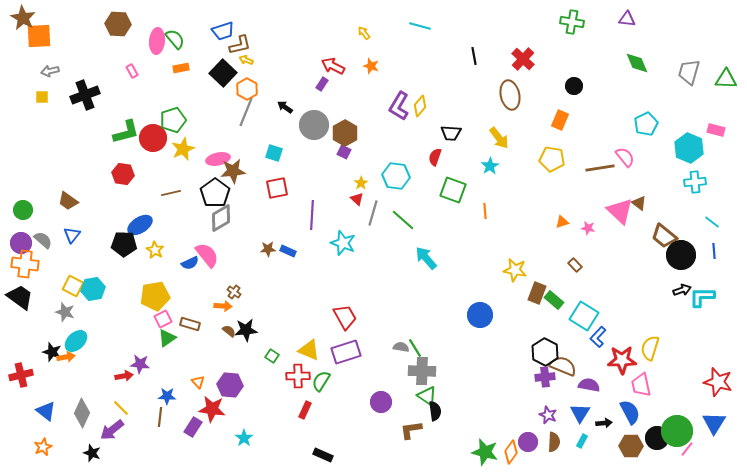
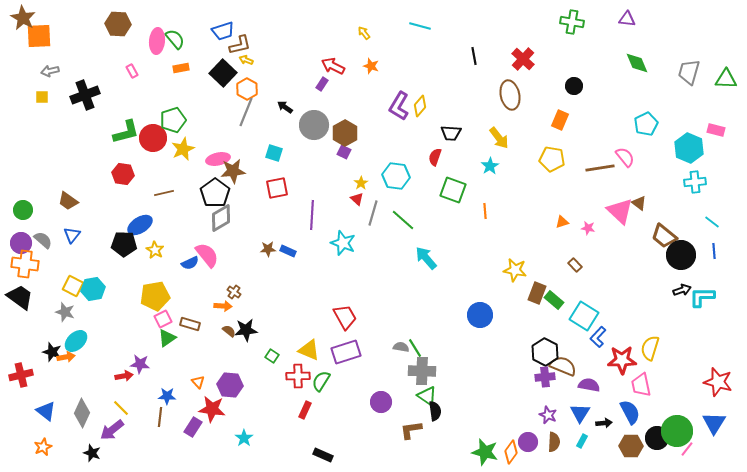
brown line at (171, 193): moved 7 px left
